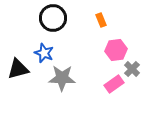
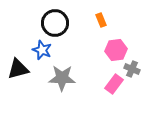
black circle: moved 2 px right, 5 px down
blue star: moved 2 px left, 3 px up
gray cross: rotated 21 degrees counterclockwise
pink rectangle: rotated 18 degrees counterclockwise
